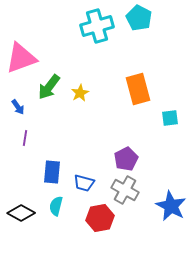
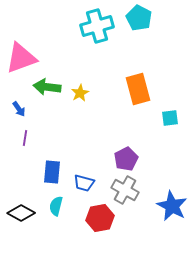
green arrow: moved 2 px left; rotated 60 degrees clockwise
blue arrow: moved 1 px right, 2 px down
blue star: moved 1 px right
